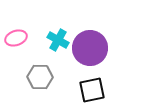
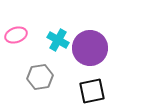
pink ellipse: moved 3 px up
gray hexagon: rotated 10 degrees counterclockwise
black square: moved 1 px down
